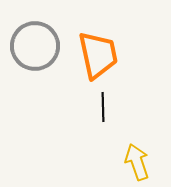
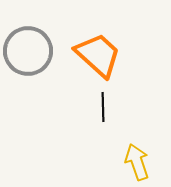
gray circle: moved 7 px left, 5 px down
orange trapezoid: rotated 36 degrees counterclockwise
